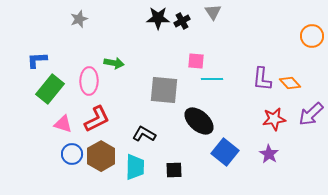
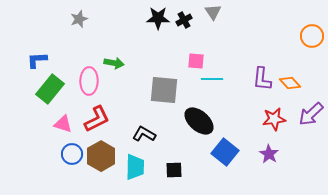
black cross: moved 2 px right, 1 px up
